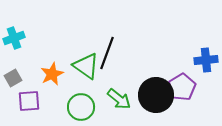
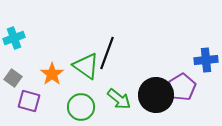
orange star: rotated 10 degrees counterclockwise
gray square: rotated 24 degrees counterclockwise
purple square: rotated 20 degrees clockwise
